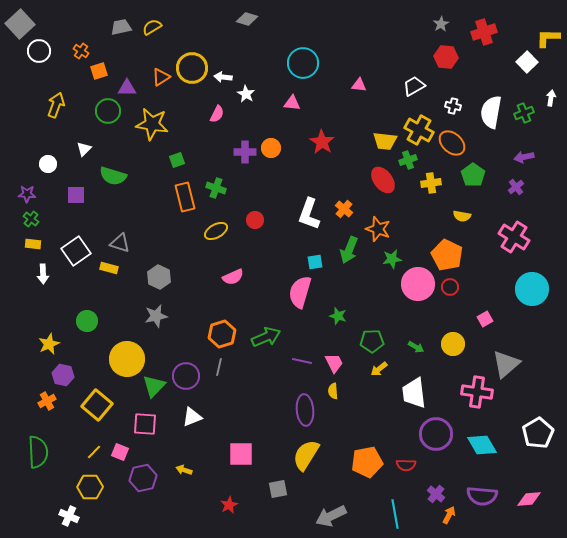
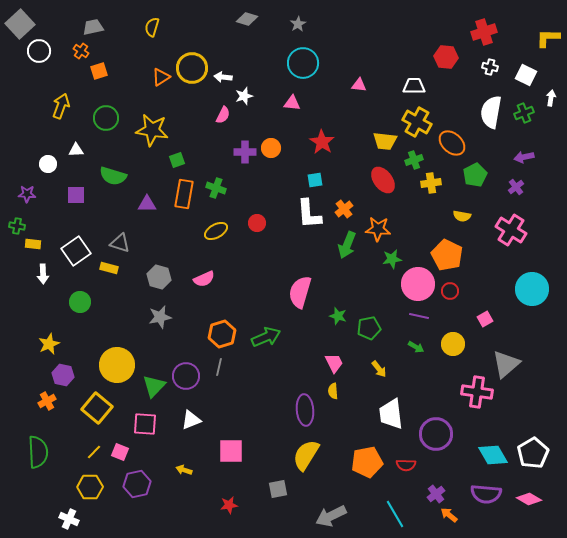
gray star at (441, 24): moved 143 px left
gray trapezoid at (121, 27): moved 28 px left
yellow semicircle at (152, 27): rotated 42 degrees counterclockwise
white square at (527, 62): moved 1 px left, 13 px down; rotated 20 degrees counterclockwise
white trapezoid at (414, 86): rotated 30 degrees clockwise
purple triangle at (127, 88): moved 20 px right, 116 px down
white star at (246, 94): moved 2 px left, 2 px down; rotated 24 degrees clockwise
yellow arrow at (56, 105): moved 5 px right, 1 px down
white cross at (453, 106): moved 37 px right, 39 px up
green circle at (108, 111): moved 2 px left, 7 px down
pink semicircle at (217, 114): moved 6 px right, 1 px down
yellow star at (152, 124): moved 6 px down
yellow cross at (419, 130): moved 2 px left, 8 px up
white triangle at (84, 149): moved 8 px left, 1 px down; rotated 42 degrees clockwise
green cross at (408, 160): moved 6 px right
green pentagon at (473, 175): moved 2 px right; rotated 10 degrees clockwise
orange rectangle at (185, 197): moved 1 px left, 3 px up; rotated 24 degrees clockwise
orange cross at (344, 209): rotated 12 degrees clockwise
white L-shape at (309, 214): rotated 24 degrees counterclockwise
green cross at (31, 219): moved 14 px left, 7 px down; rotated 28 degrees counterclockwise
red circle at (255, 220): moved 2 px right, 3 px down
orange star at (378, 229): rotated 15 degrees counterclockwise
pink cross at (514, 237): moved 3 px left, 7 px up
green arrow at (349, 250): moved 2 px left, 5 px up
cyan square at (315, 262): moved 82 px up
gray hexagon at (159, 277): rotated 10 degrees counterclockwise
pink semicircle at (233, 277): moved 29 px left, 2 px down
red circle at (450, 287): moved 4 px down
gray star at (156, 316): moved 4 px right, 1 px down
green circle at (87, 321): moved 7 px left, 19 px up
green pentagon at (372, 341): moved 3 px left, 13 px up; rotated 10 degrees counterclockwise
yellow circle at (127, 359): moved 10 px left, 6 px down
purple line at (302, 361): moved 117 px right, 45 px up
yellow arrow at (379, 369): rotated 90 degrees counterclockwise
white trapezoid at (414, 393): moved 23 px left, 21 px down
yellow square at (97, 405): moved 3 px down
white triangle at (192, 417): moved 1 px left, 3 px down
white pentagon at (538, 433): moved 5 px left, 20 px down
cyan diamond at (482, 445): moved 11 px right, 10 px down
pink square at (241, 454): moved 10 px left, 3 px up
purple hexagon at (143, 478): moved 6 px left, 6 px down
purple cross at (436, 494): rotated 12 degrees clockwise
purple semicircle at (482, 496): moved 4 px right, 2 px up
pink diamond at (529, 499): rotated 35 degrees clockwise
red star at (229, 505): rotated 18 degrees clockwise
cyan line at (395, 514): rotated 20 degrees counterclockwise
orange arrow at (449, 515): rotated 78 degrees counterclockwise
white cross at (69, 516): moved 3 px down
